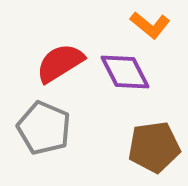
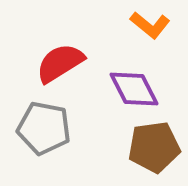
purple diamond: moved 9 px right, 17 px down
gray pentagon: rotated 12 degrees counterclockwise
